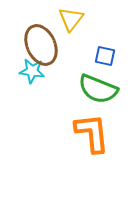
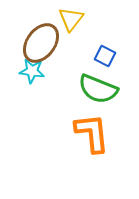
brown ellipse: moved 2 px up; rotated 60 degrees clockwise
blue square: rotated 15 degrees clockwise
